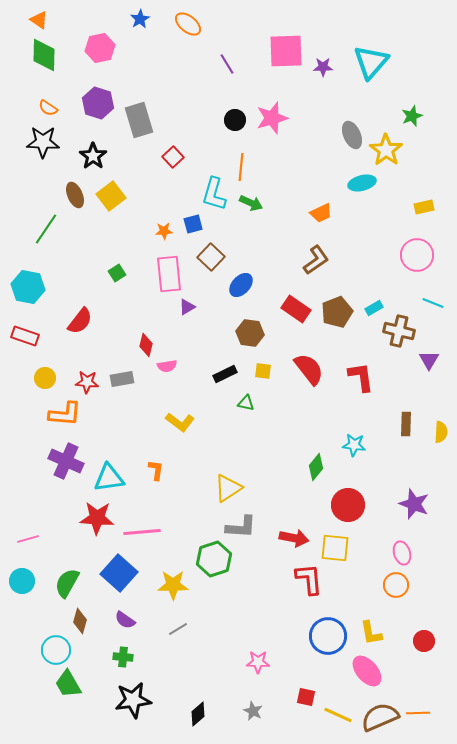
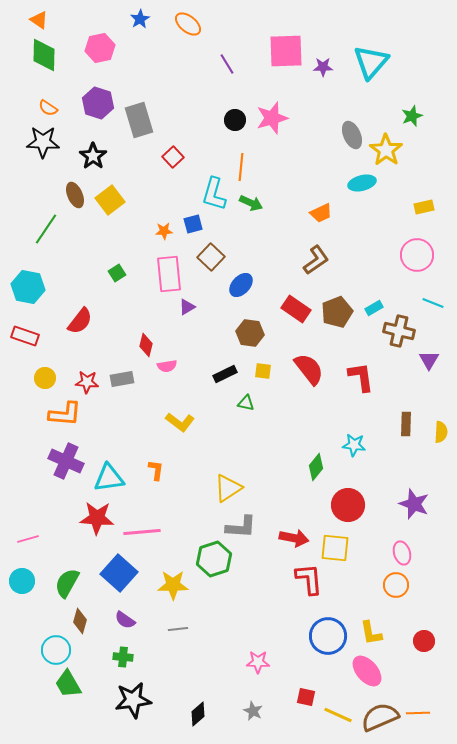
yellow square at (111, 196): moved 1 px left, 4 px down
gray line at (178, 629): rotated 24 degrees clockwise
